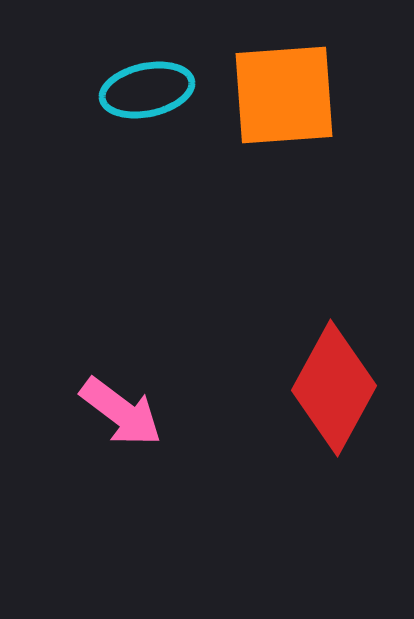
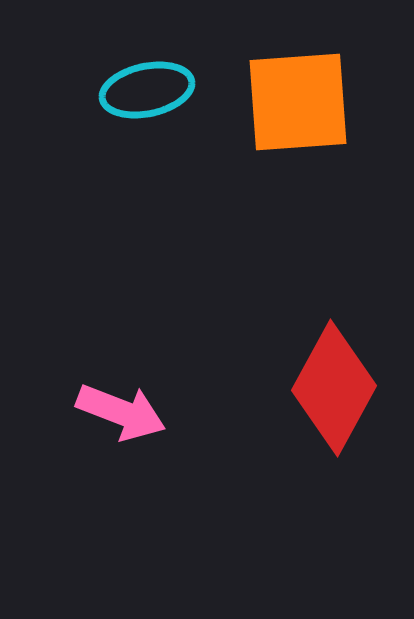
orange square: moved 14 px right, 7 px down
pink arrow: rotated 16 degrees counterclockwise
